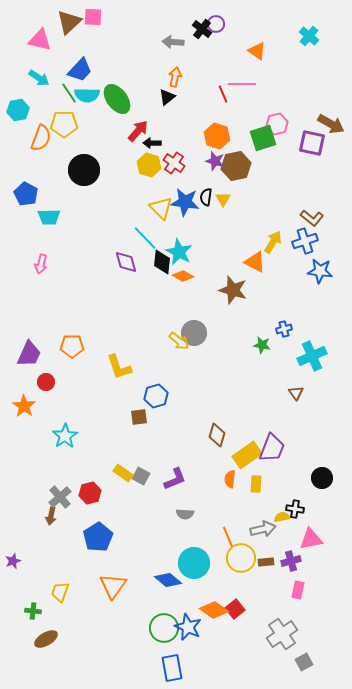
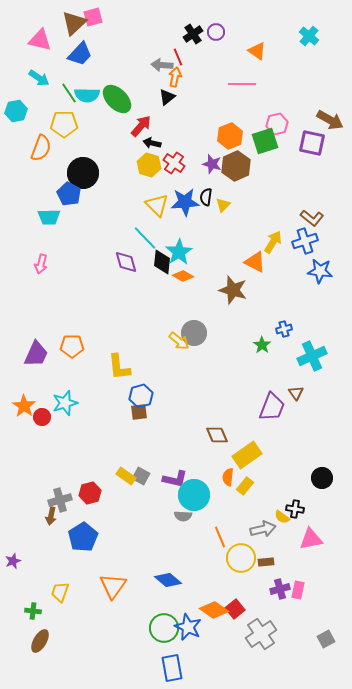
pink square at (93, 17): rotated 18 degrees counterclockwise
brown triangle at (69, 22): moved 5 px right, 1 px down
purple circle at (216, 24): moved 8 px down
black cross at (202, 29): moved 9 px left, 5 px down; rotated 18 degrees clockwise
gray arrow at (173, 42): moved 11 px left, 23 px down
blue trapezoid at (80, 70): moved 16 px up
red line at (223, 94): moved 45 px left, 37 px up
green ellipse at (117, 99): rotated 8 degrees counterclockwise
cyan hexagon at (18, 110): moved 2 px left, 1 px down
brown arrow at (331, 124): moved 1 px left, 4 px up
red arrow at (138, 131): moved 3 px right, 5 px up
orange hexagon at (217, 136): moved 13 px right; rotated 20 degrees clockwise
orange semicircle at (41, 138): moved 10 px down
green square at (263, 138): moved 2 px right, 3 px down
black arrow at (152, 143): rotated 12 degrees clockwise
purple star at (215, 161): moved 3 px left, 3 px down
brown hexagon at (236, 166): rotated 12 degrees counterclockwise
black circle at (84, 170): moved 1 px left, 3 px down
blue pentagon at (26, 194): moved 43 px right
yellow triangle at (223, 199): moved 6 px down; rotated 14 degrees clockwise
blue star at (185, 202): rotated 12 degrees counterclockwise
yellow triangle at (161, 208): moved 4 px left, 3 px up
cyan star at (179, 252): rotated 12 degrees clockwise
green star at (262, 345): rotated 24 degrees clockwise
purple trapezoid at (29, 354): moved 7 px right
yellow L-shape at (119, 367): rotated 12 degrees clockwise
red circle at (46, 382): moved 4 px left, 35 px down
blue hexagon at (156, 396): moved 15 px left
brown square at (139, 417): moved 5 px up
brown diamond at (217, 435): rotated 40 degrees counterclockwise
cyan star at (65, 436): moved 33 px up; rotated 15 degrees clockwise
purple trapezoid at (272, 448): moved 41 px up
yellow rectangle at (123, 473): moved 3 px right, 3 px down
purple L-shape at (175, 479): rotated 35 degrees clockwise
orange semicircle at (230, 479): moved 2 px left, 2 px up
yellow rectangle at (256, 484): moved 11 px left, 2 px down; rotated 36 degrees clockwise
gray cross at (60, 497): moved 3 px down; rotated 25 degrees clockwise
gray semicircle at (185, 514): moved 2 px left, 2 px down
yellow semicircle at (282, 517): rotated 133 degrees counterclockwise
blue pentagon at (98, 537): moved 15 px left
orange line at (228, 537): moved 8 px left
purple cross at (291, 561): moved 11 px left, 28 px down
cyan circle at (194, 563): moved 68 px up
gray cross at (282, 634): moved 21 px left
brown ellipse at (46, 639): moved 6 px left, 2 px down; rotated 30 degrees counterclockwise
gray square at (304, 662): moved 22 px right, 23 px up
